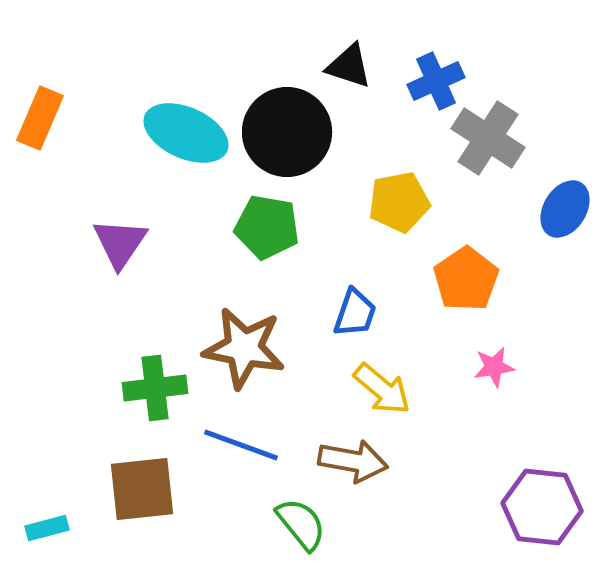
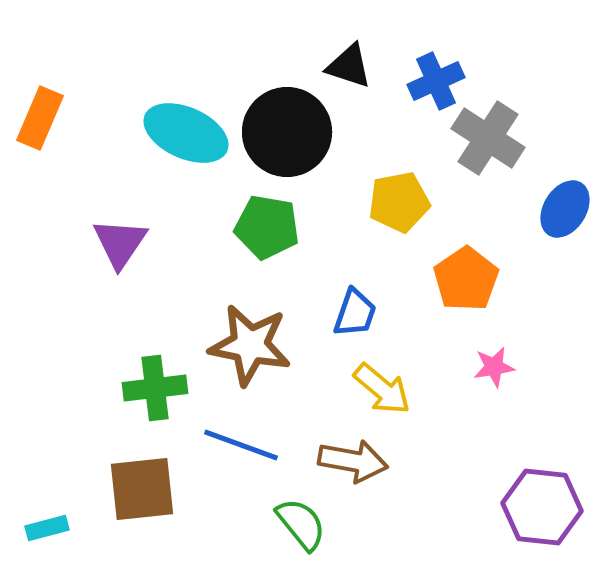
brown star: moved 6 px right, 3 px up
